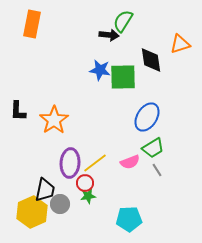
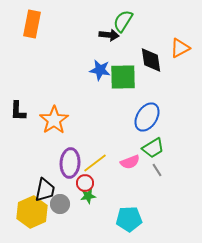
orange triangle: moved 4 px down; rotated 10 degrees counterclockwise
